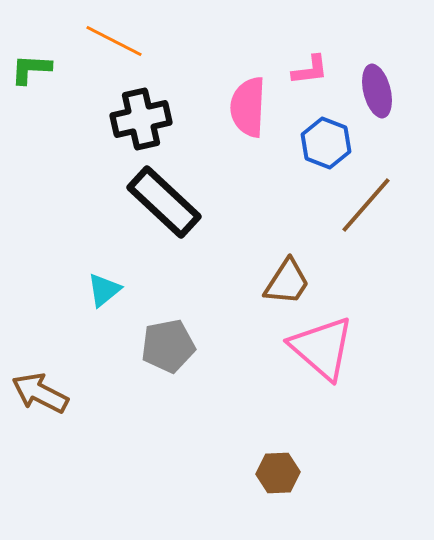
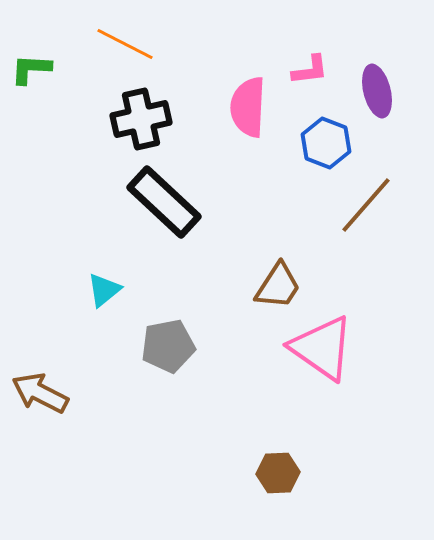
orange line: moved 11 px right, 3 px down
brown trapezoid: moved 9 px left, 4 px down
pink triangle: rotated 6 degrees counterclockwise
